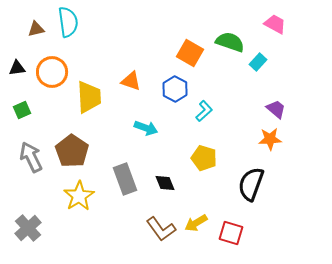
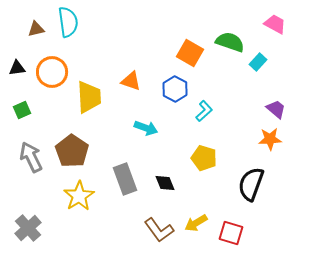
brown L-shape: moved 2 px left, 1 px down
